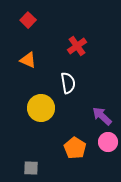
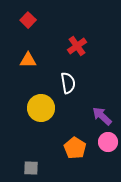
orange triangle: rotated 24 degrees counterclockwise
